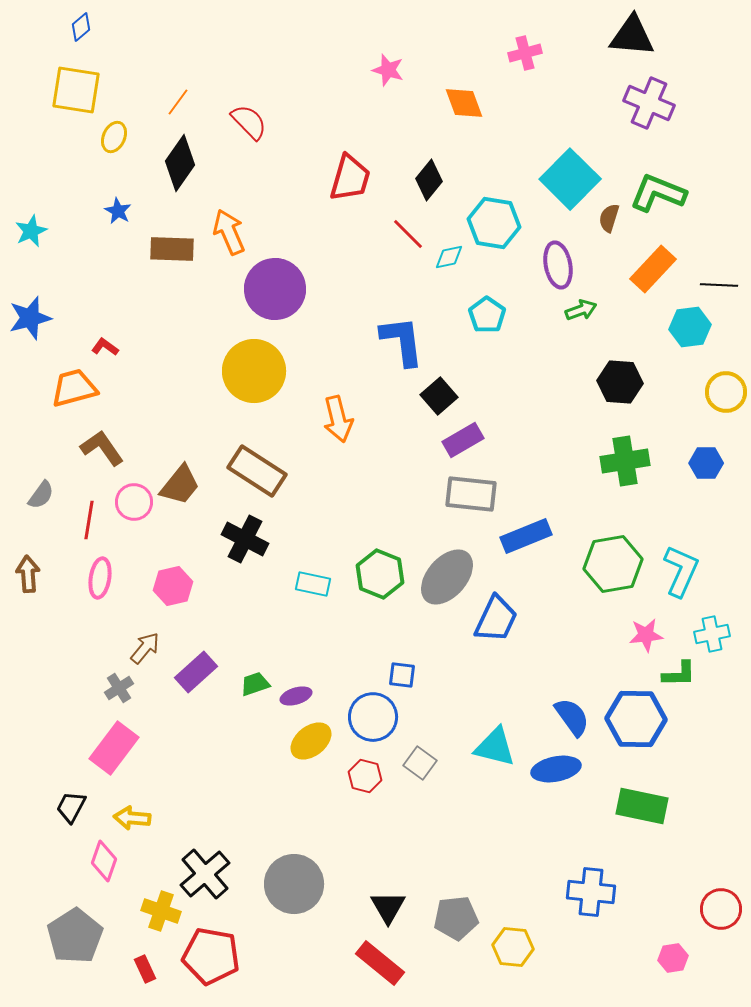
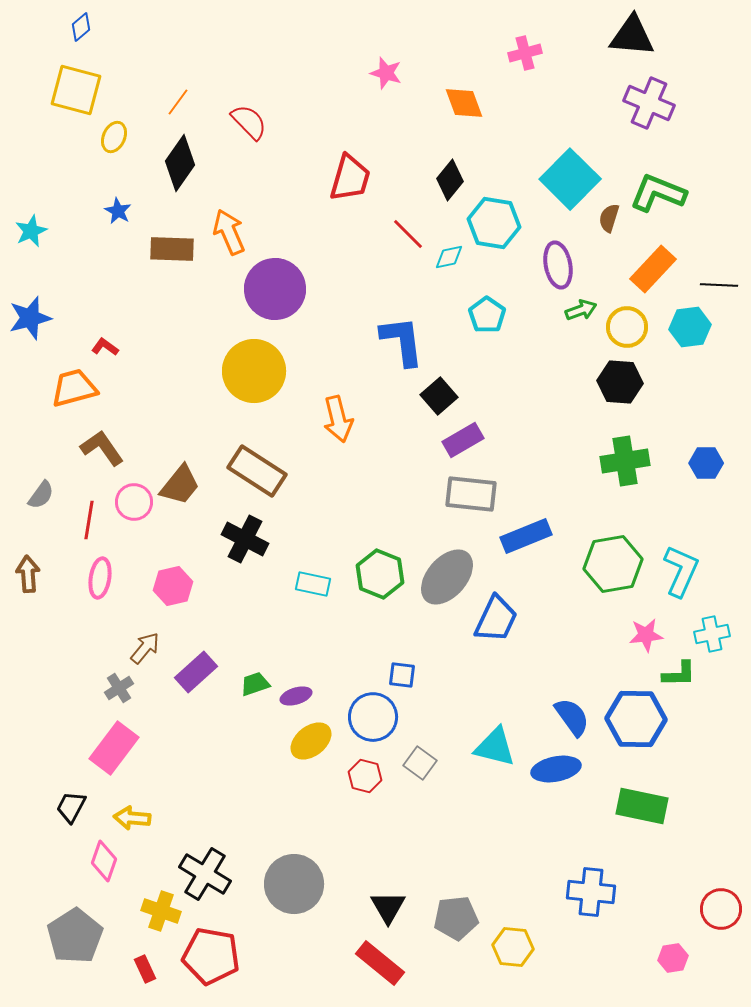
pink star at (388, 70): moved 2 px left, 3 px down
yellow square at (76, 90): rotated 6 degrees clockwise
black diamond at (429, 180): moved 21 px right
yellow circle at (726, 392): moved 99 px left, 65 px up
black cross at (205, 874): rotated 18 degrees counterclockwise
